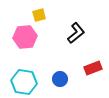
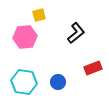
blue circle: moved 2 px left, 3 px down
